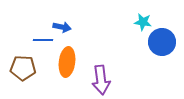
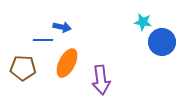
orange ellipse: moved 1 px down; rotated 20 degrees clockwise
